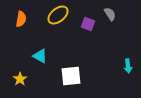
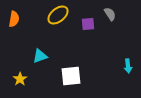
orange semicircle: moved 7 px left
purple square: rotated 24 degrees counterclockwise
cyan triangle: rotated 49 degrees counterclockwise
